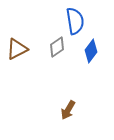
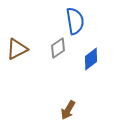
gray diamond: moved 1 px right, 1 px down
blue diamond: moved 8 px down; rotated 15 degrees clockwise
